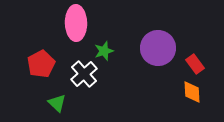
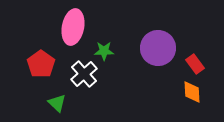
pink ellipse: moved 3 px left, 4 px down; rotated 12 degrees clockwise
green star: rotated 18 degrees clockwise
red pentagon: rotated 8 degrees counterclockwise
